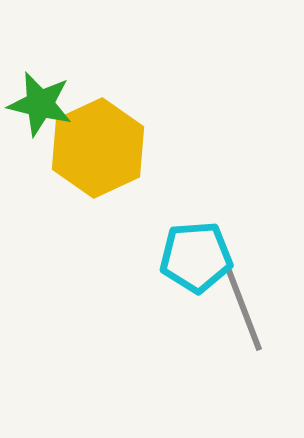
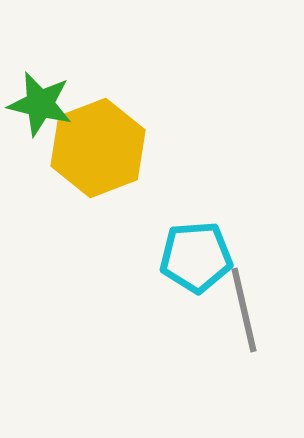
yellow hexagon: rotated 4 degrees clockwise
gray line: rotated 8 degrees clockwise
